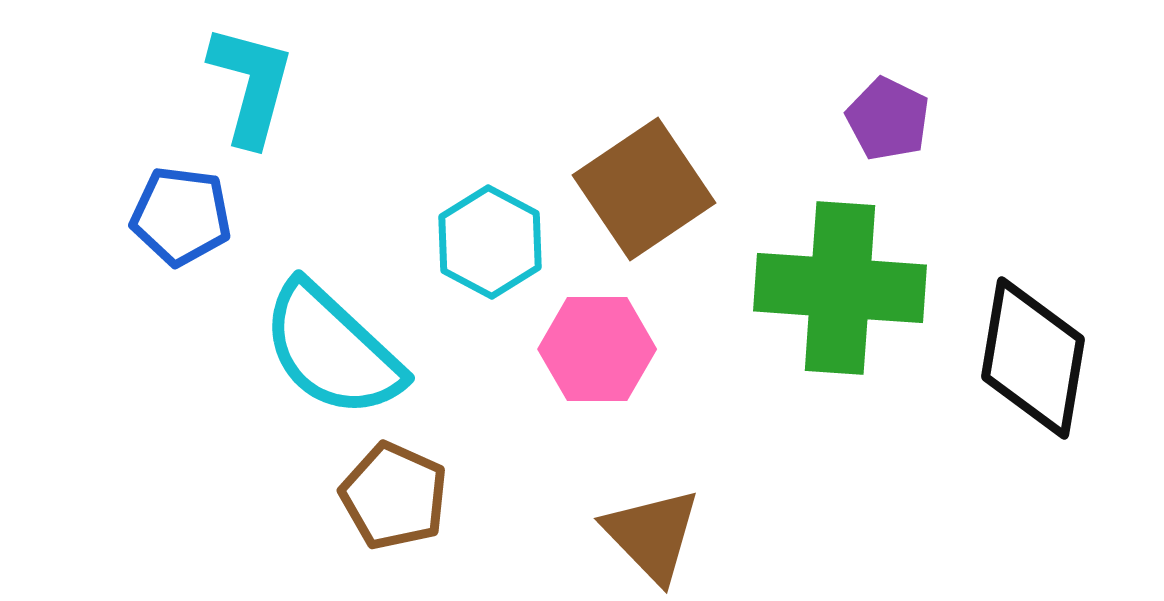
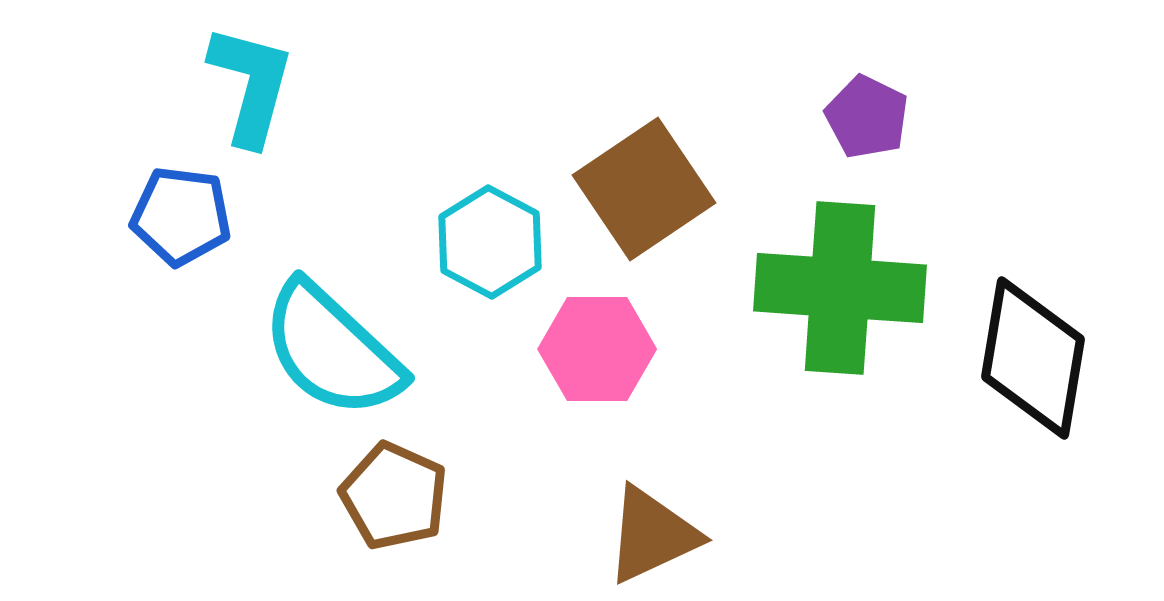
purple pentagon: moved 21 px left, 2 px up
brown triangle: rotated 49 degrees clockwise
